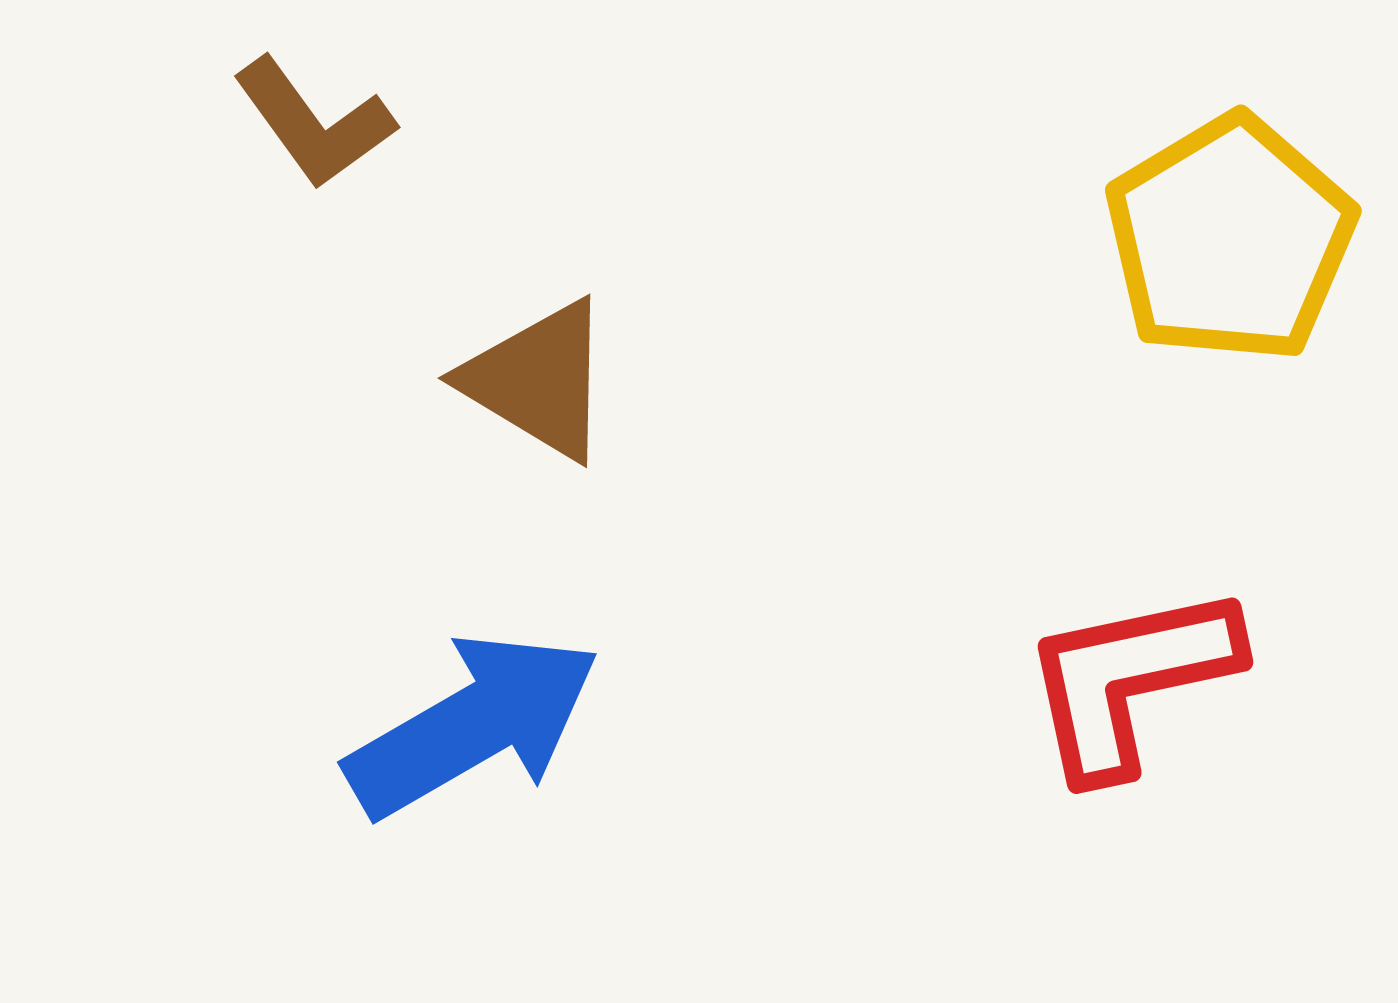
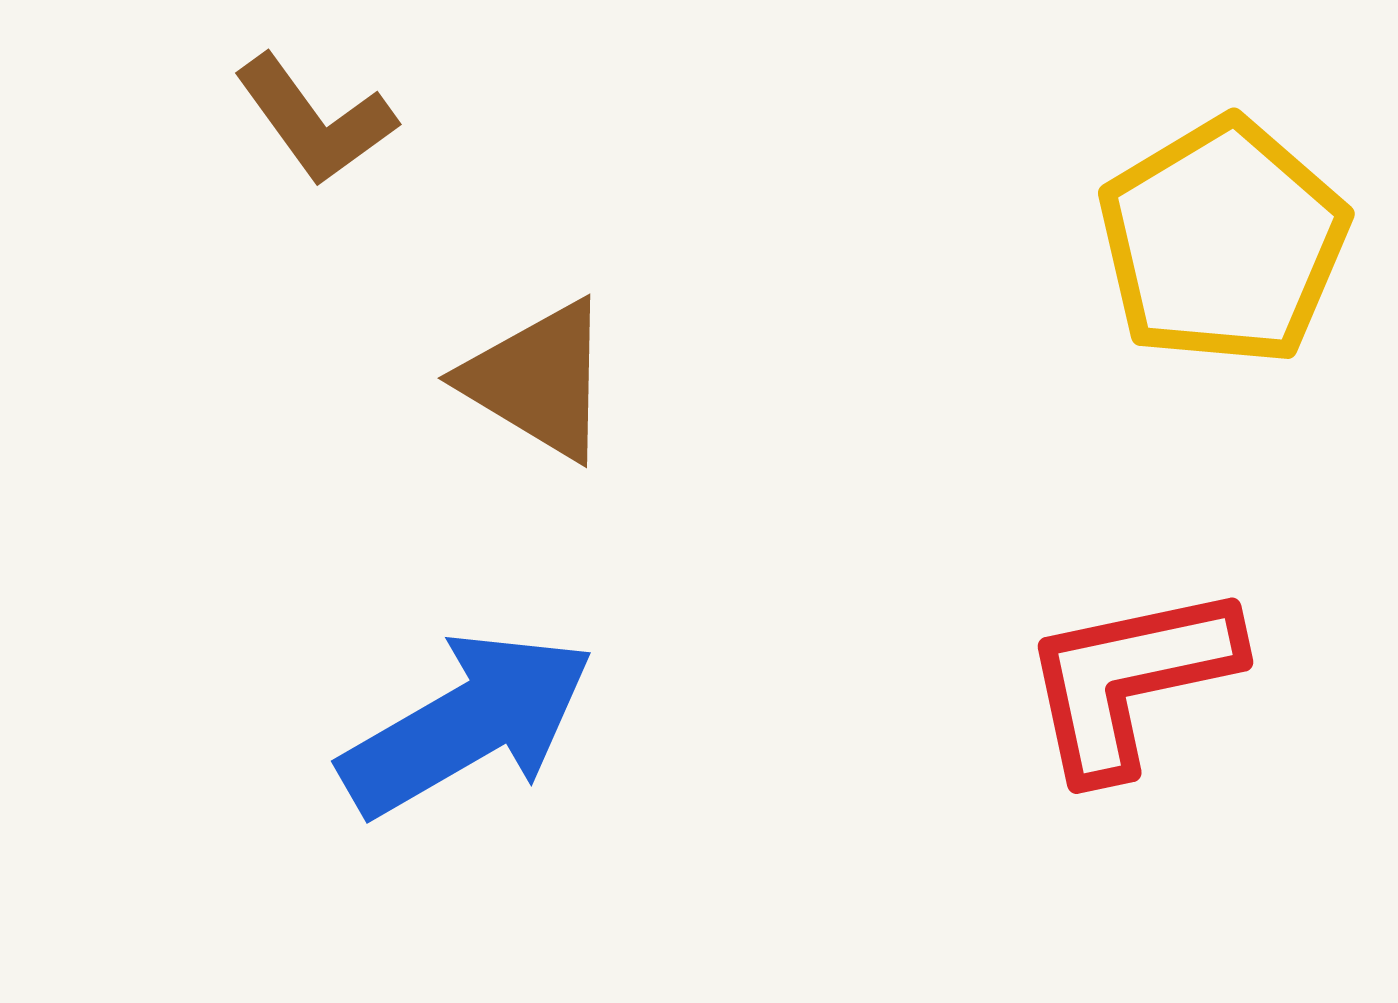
brown L-shape: moved 1 px right, 3 px up
yellow pentagon: moved 7 px left, 3 px down
blue arrow: moved 6 px left, 1 px up
